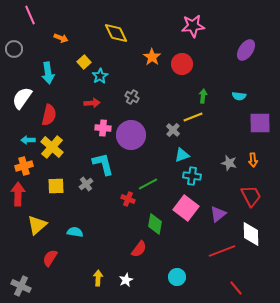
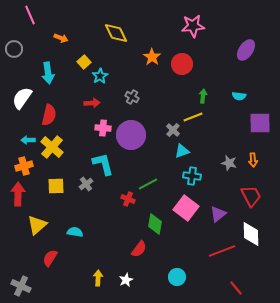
cyan triangle at (182, 155): moved 4 px up
